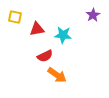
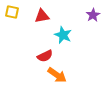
yellow square: moved 3 px left, 5 px up
red triangle: moved 5 px right, 13 px up
cyan star: rotated 18 degrees clockwise
